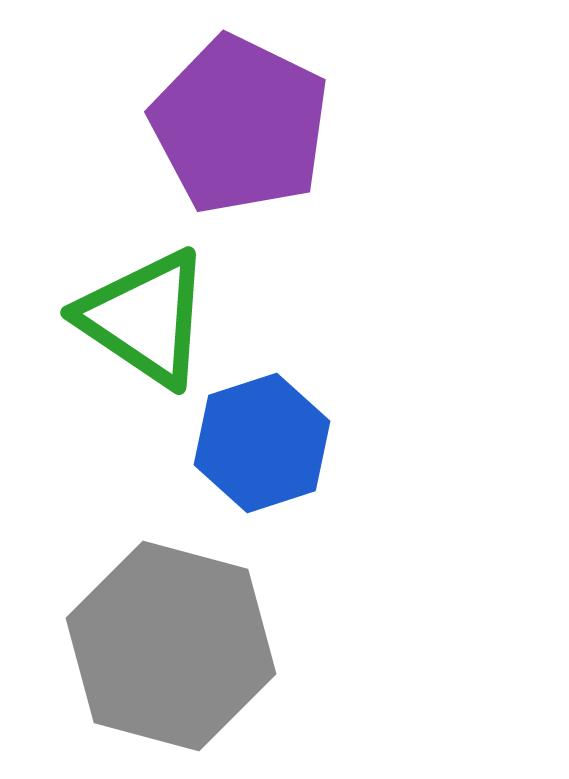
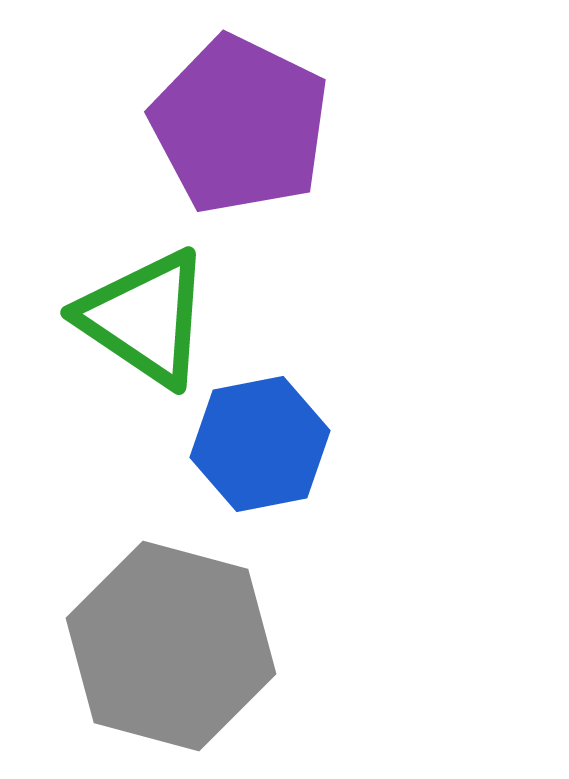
blue hexagon: moved 2 px left, 1 px down; rotated 7 degrees clockwise
